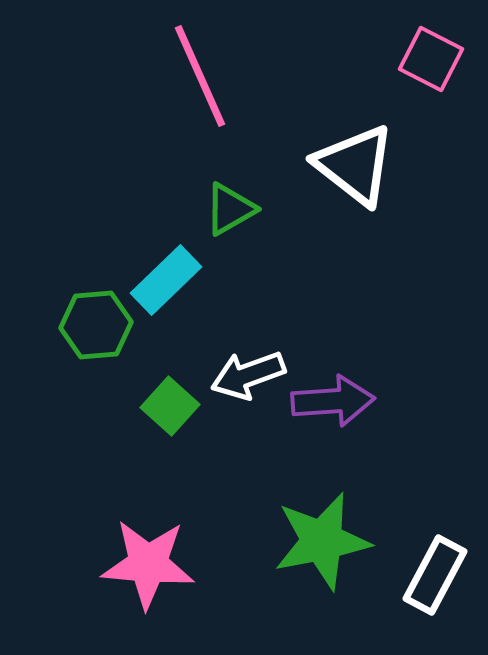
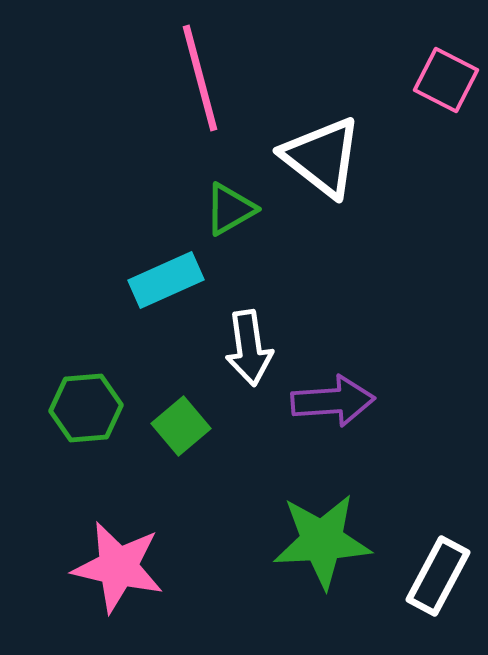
pink square: moved 15 px right, 21 px down
pink line: moved 2 px down; rotated 9 degrees clockwise
white triangle: moved 33 px left, 8 px up
cyan rectangle: rotated 20 degrees clockwise
green hexagon: moved 10 px left, 83 px down
white arrow: moved 1 px right, 27 px up; rotated 78 degrees counterclockwise
green square: moved 11 px right, 20 px down; rotated 8 degrees clockwise
green star: rotated 8 degrees clockwise
pink star: moved 30 px left, 3 px down; rotated 8 degrees clockwise
white rectangle: moved 3 px right, 1 px down
